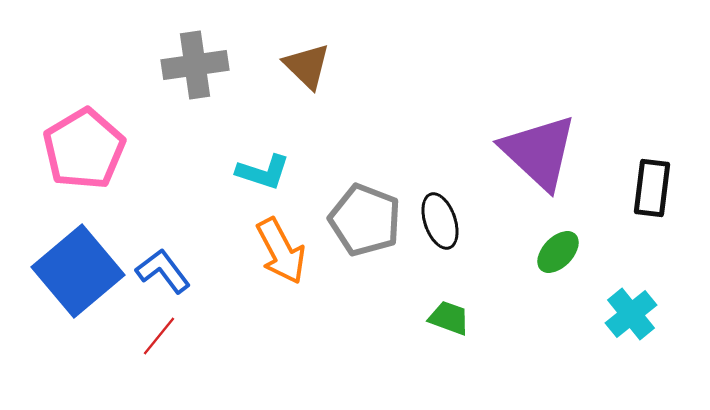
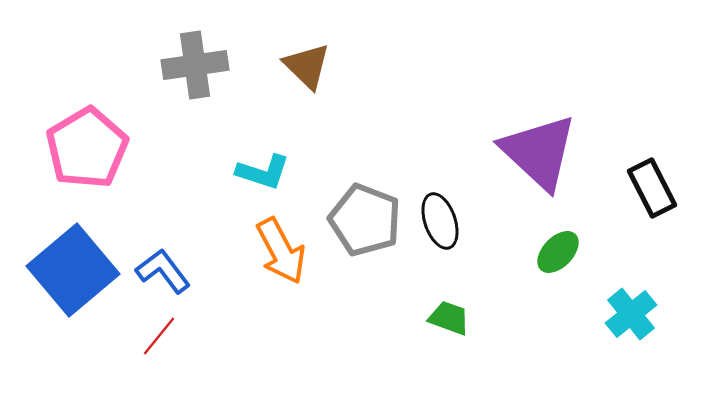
pink pentagon: moved 3 px right, 1 px up
black rectangle: rotated 34 degrees counterclockwise
blue square: moved 5 px left, 1 px up
